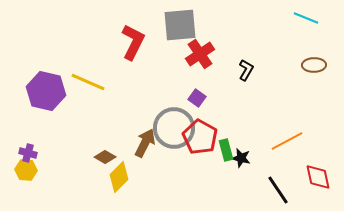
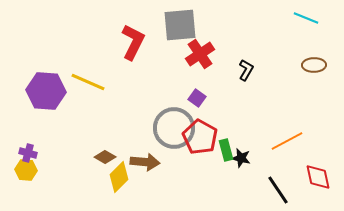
purple hexagon: rotated 9 degrees counterclockwise
brown arrow: moved 19 px down; rotated 68 degrees clockwise
